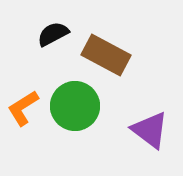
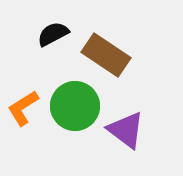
brown rectangle: rotated 6 degrees clockwise
purple triangle: moved 24 px left
